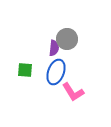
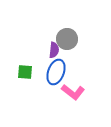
purple semicircle: moved 2 px down
green square: moved 2 px down
pink L-shape: rotated 20 degrees counterclockwise
